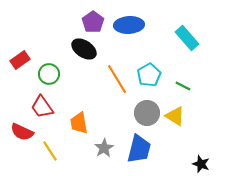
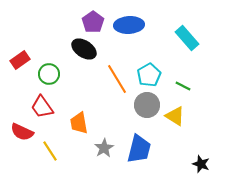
gray circle: moved 8 px up
